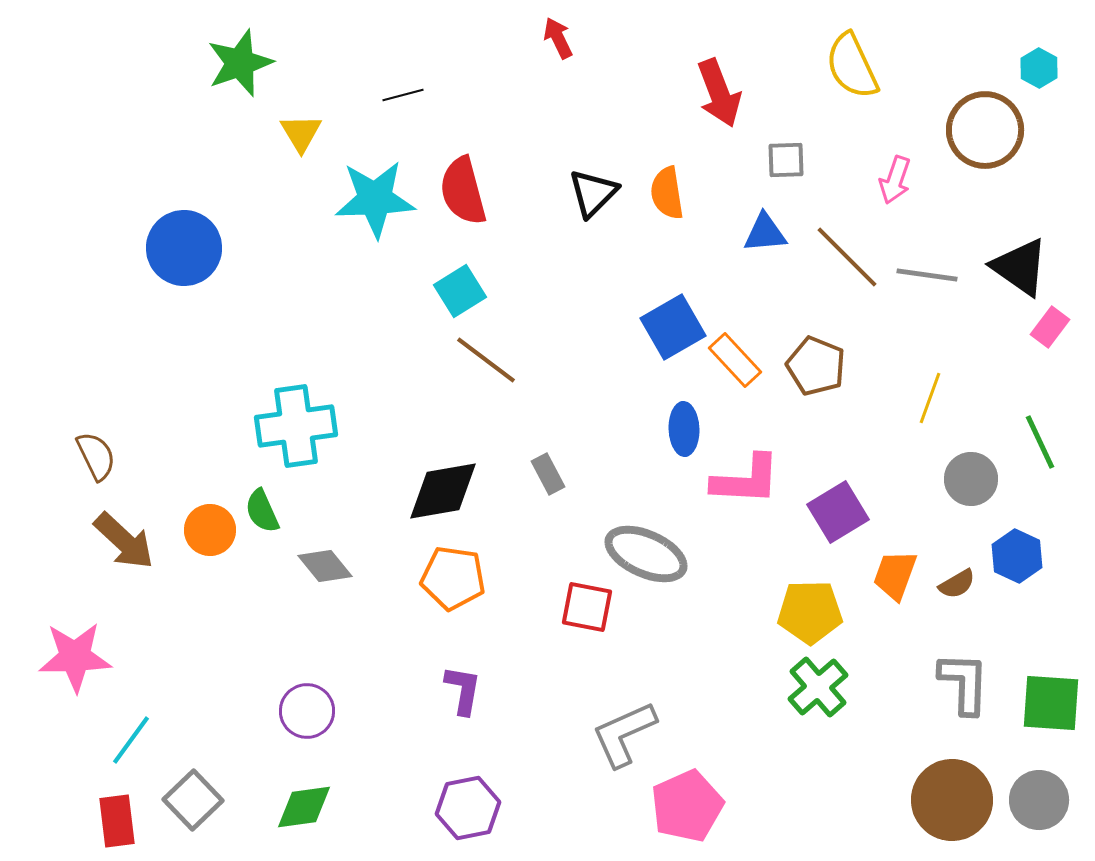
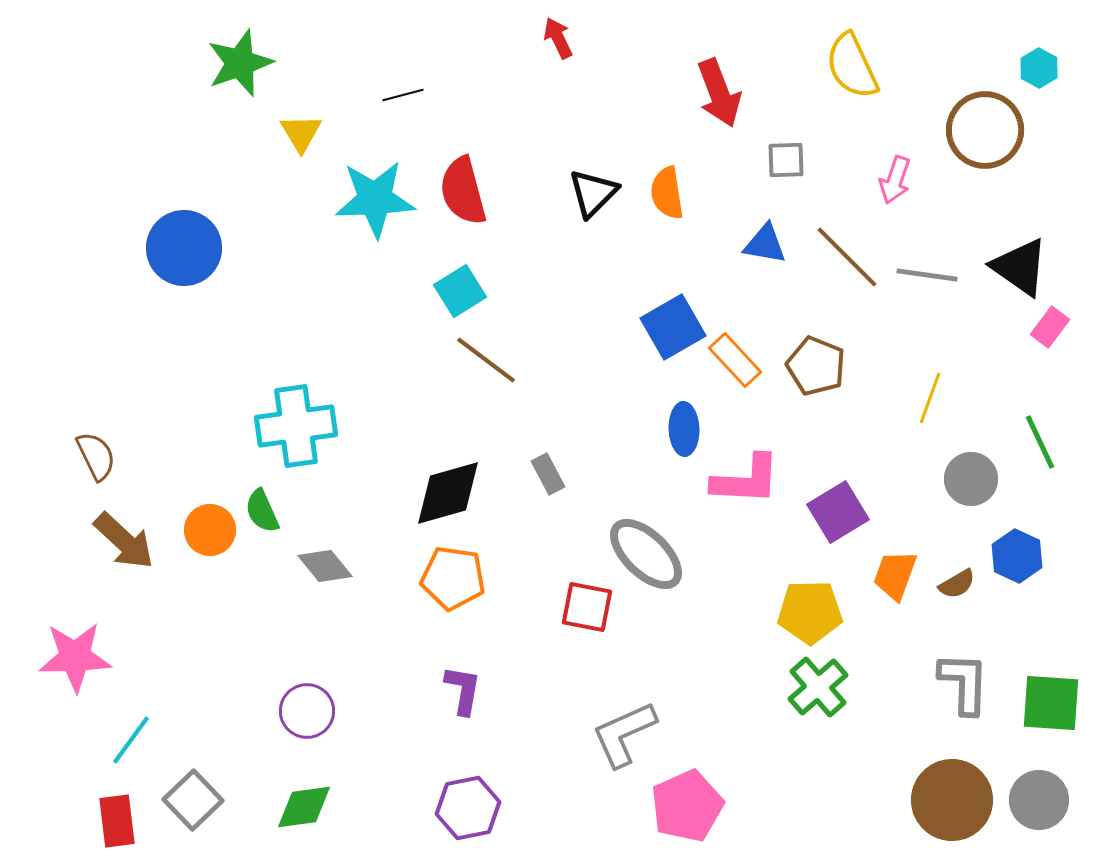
blue triangle at (765, 233): moved 11 px down; rotated 15 degrees clockwise
black diamond at (443, 491): moved 5 px right, 2 px down; rotated 6 degrees counterclockwise
gray ellipse at (646, 554): rotated 20 degrees clockwise
